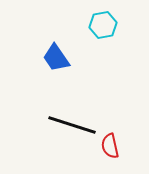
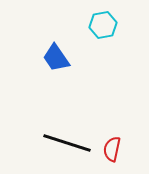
black line: moved 5 px left, 18 px down
red semicircle: moved 2 px right, 3 px down; rotated 25 degrees clockwise
